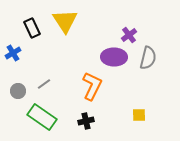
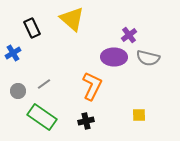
yellow triangle: moved 7 px right, 2 px up; rotated 16 degrees counterclockwise
gray semicircle: rotated 90 degrees clockwise
